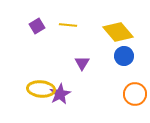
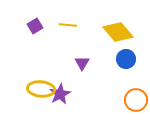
purple square: moved 2 px left
blue circle: moved 2 px right, 3 px down
orange circle: moved 1 px right, 6 px down
